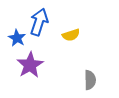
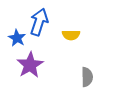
yellow semicircle: rotated 18 degrees clockwise
gray semicircle: moved 3 px left, 3 px up
